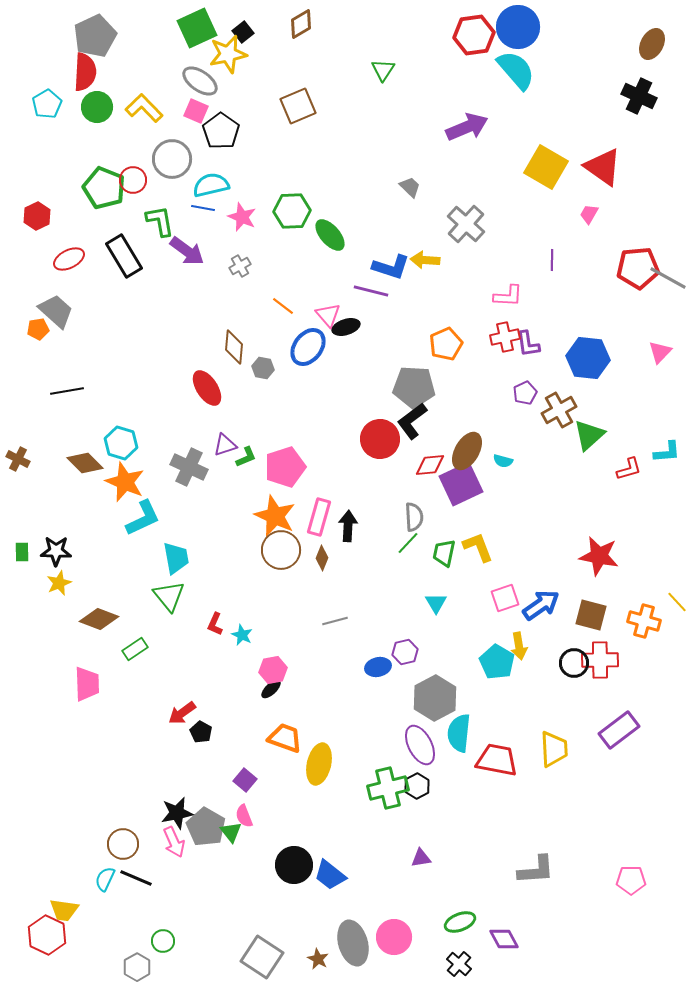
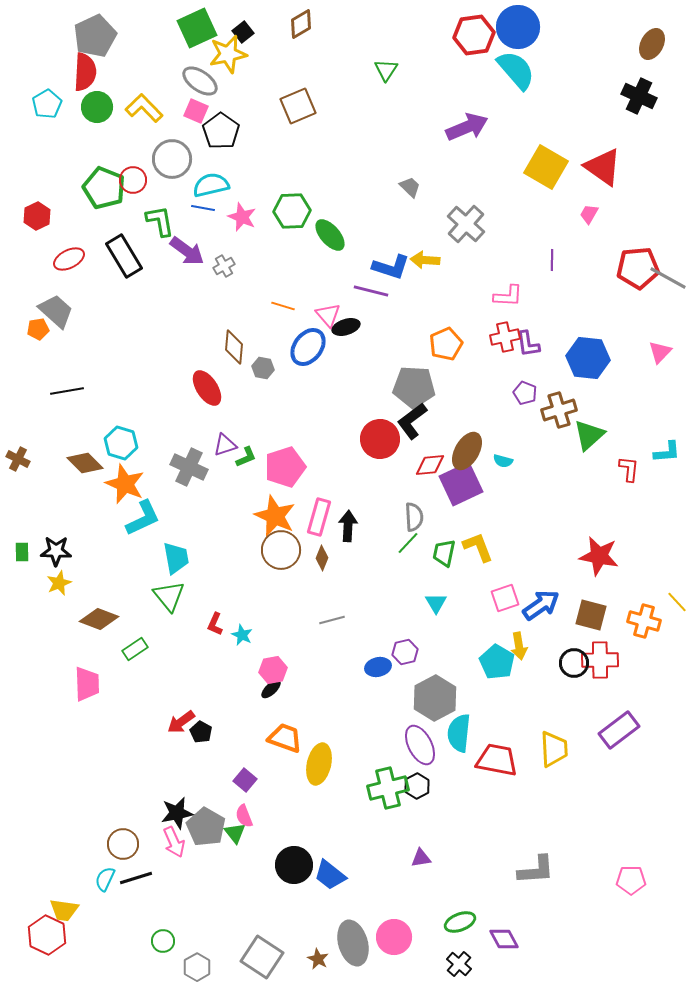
green triangle at (383, 70): moved 3 px right
gray cross at (240, 266): moved 16 px left
orange line at (283, 306): rotated 20 degrees counterclockwise
purple pentagon at (525, 393): rotated 25 degrees counterclockwise
brown cross at (559, 410): rotated 12 degrees clockwise
red L-shape at (629, 469): rotated 68 degrees counterclockwise
orange star at (125, 482): moved 2 px down
gray line at (335, 621): moved 3 px left, 1 px up
red arrow at (182, 713): moved 1 px left, 9 px down
green triangle at (231, 832): moved 4 px right, 1 px down
black line at (136, 878): rotated 40 degrees counterclockwise
gray hexagon at (137, 967): moved 60 px right
